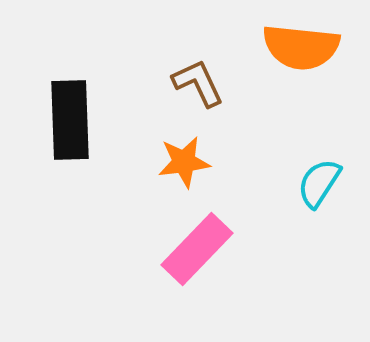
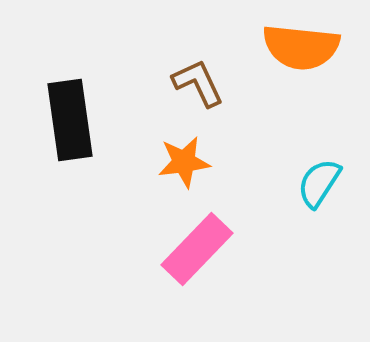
black rectangle: rotated 6 degrees counterclockwise
